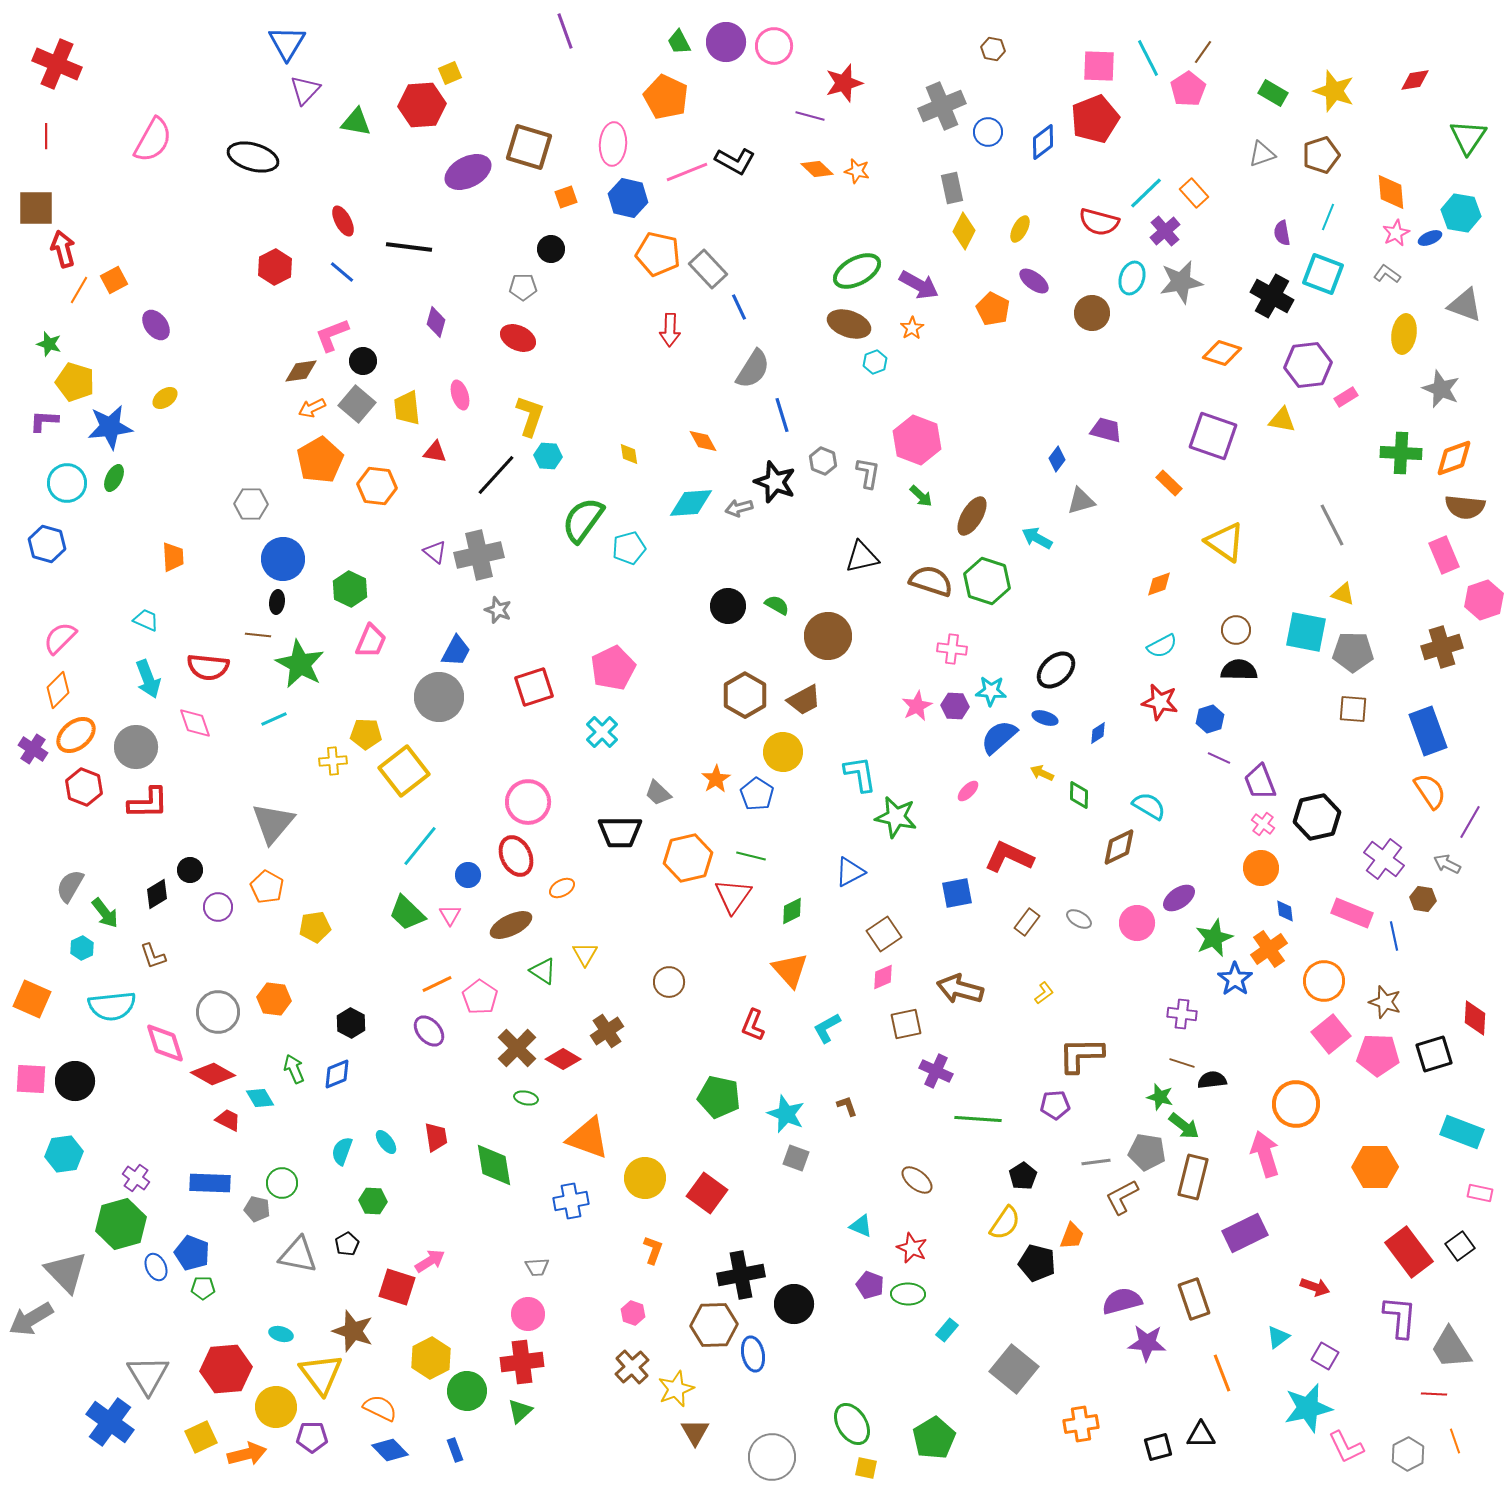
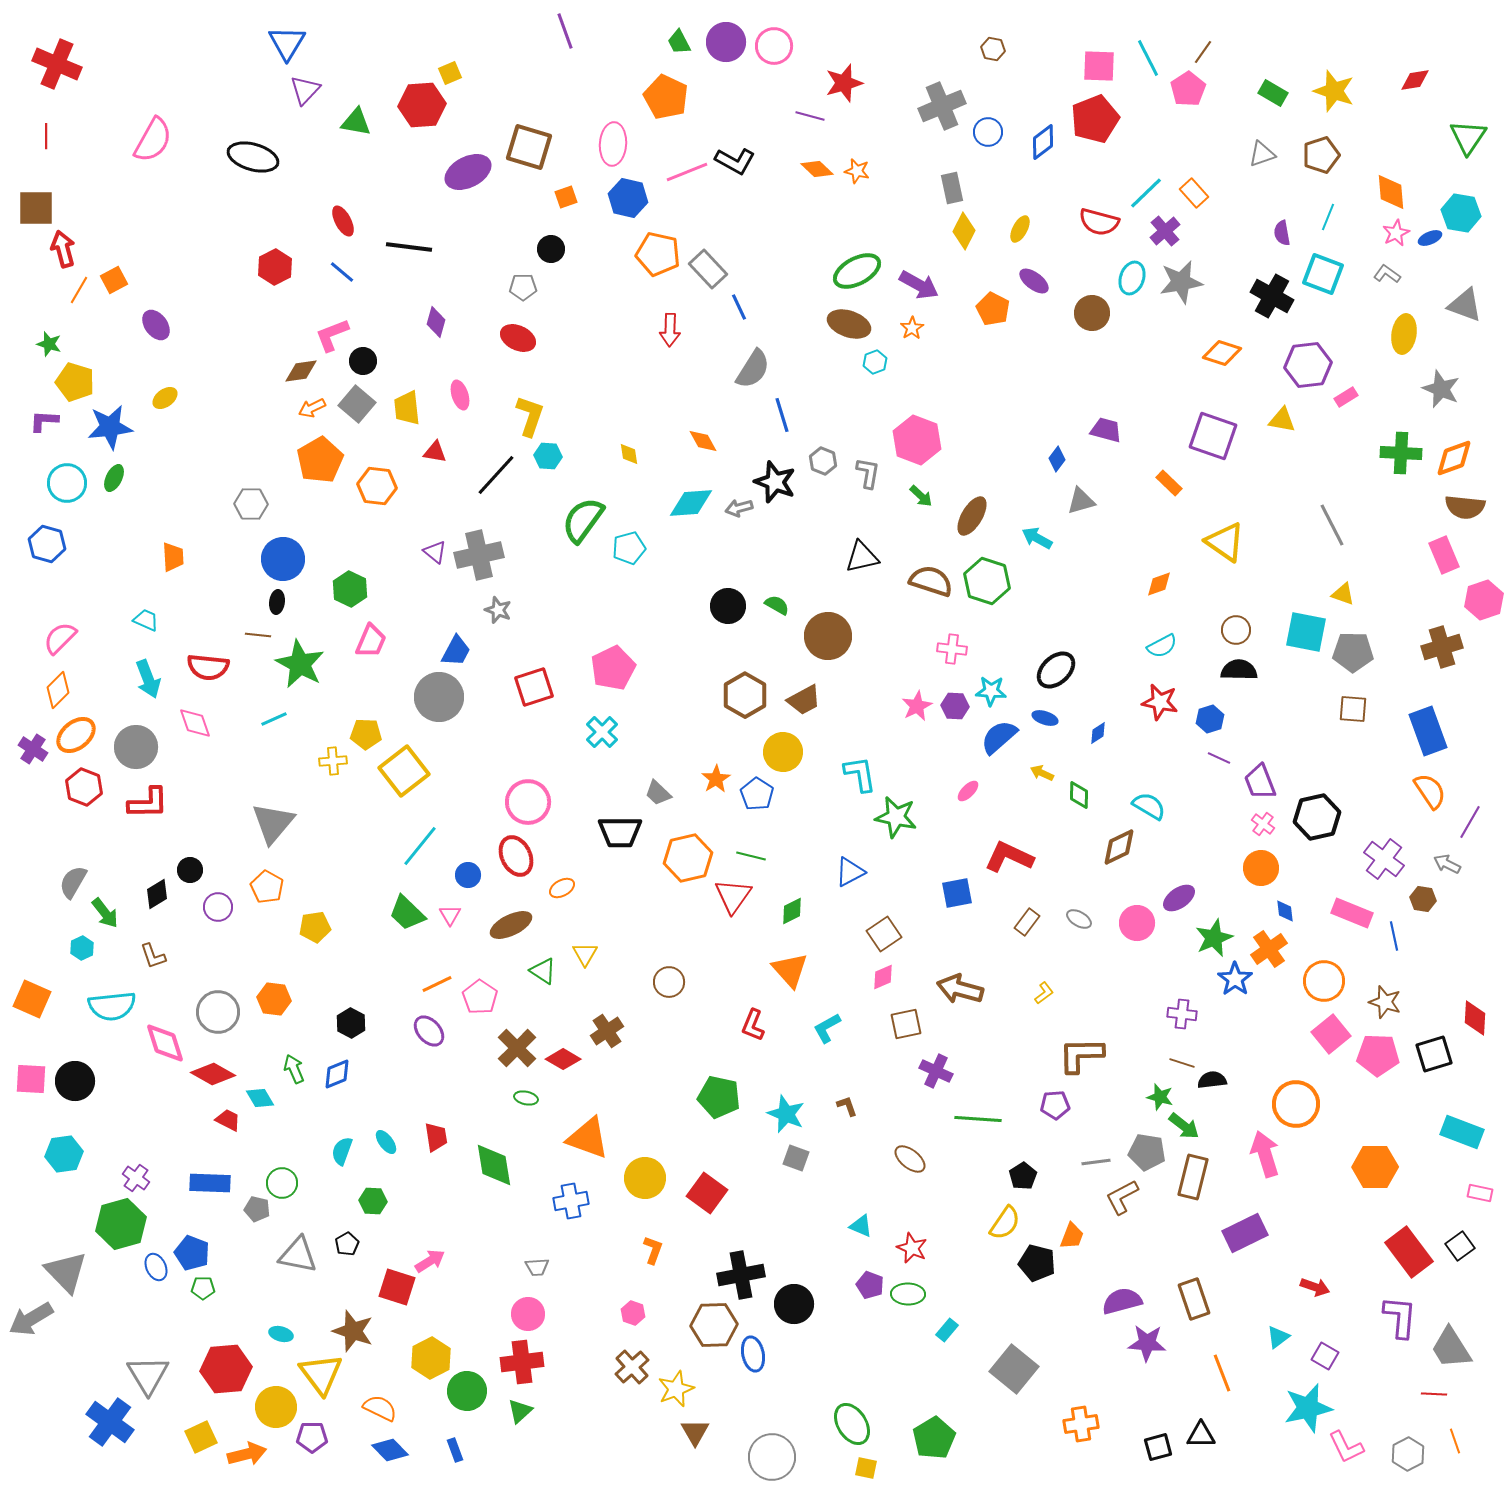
gray semicircle at (70, 886): moved 3 px right, 4 px up
brown ellipse at (917, 1180): moved 7 px left, 21 px up
